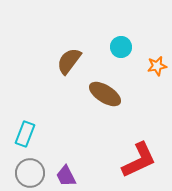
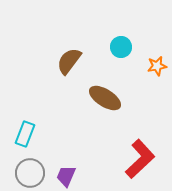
brown ellipse: moved 4 px down
red L-shape: moved 1 px right, 1 px up; rotated 18 degrees counterclockwise
purple trapezoid: rotated 50 degrees clockwise
